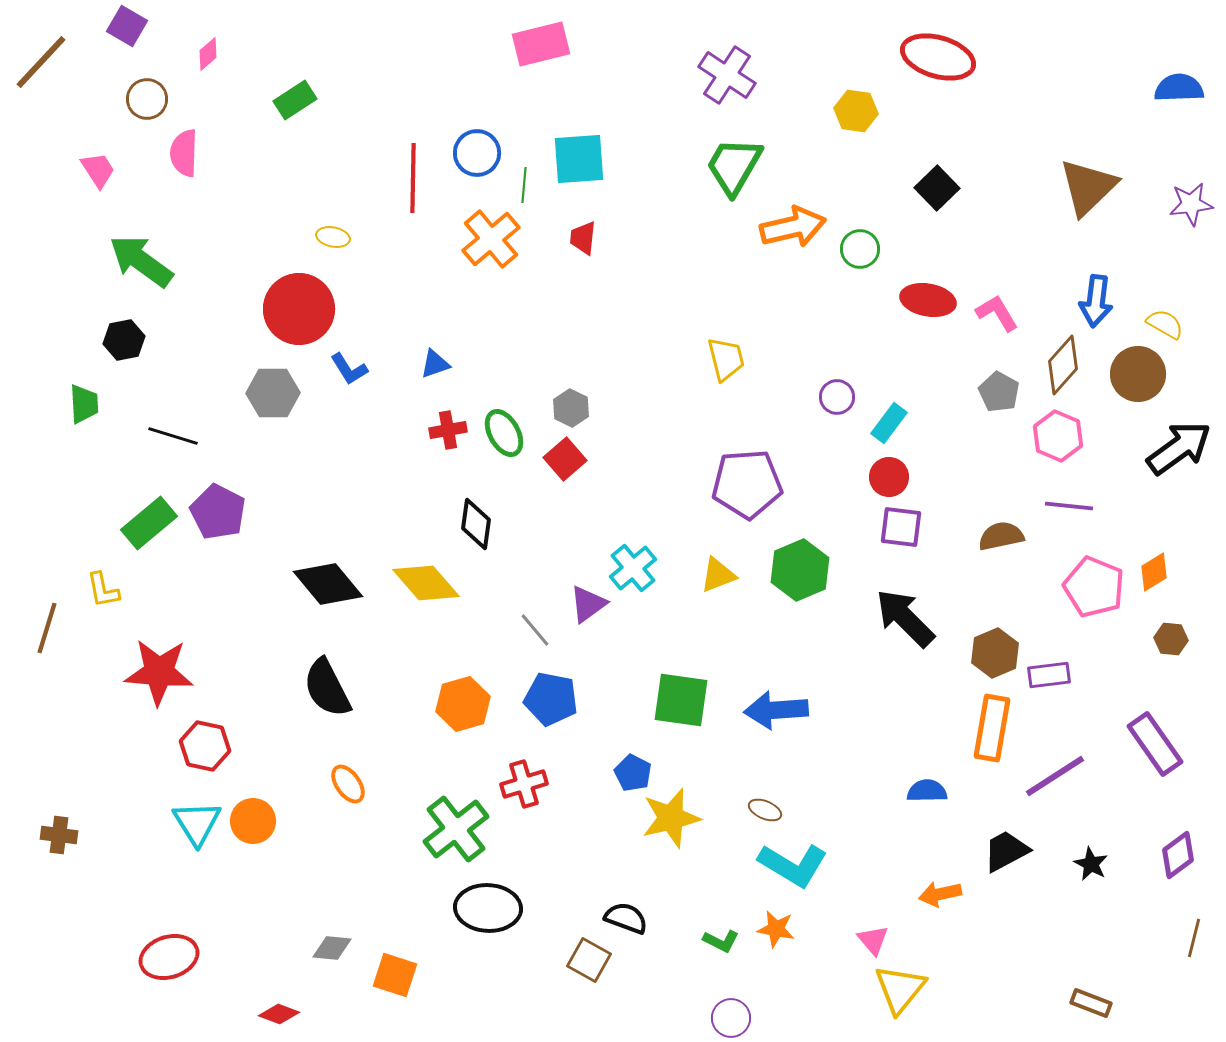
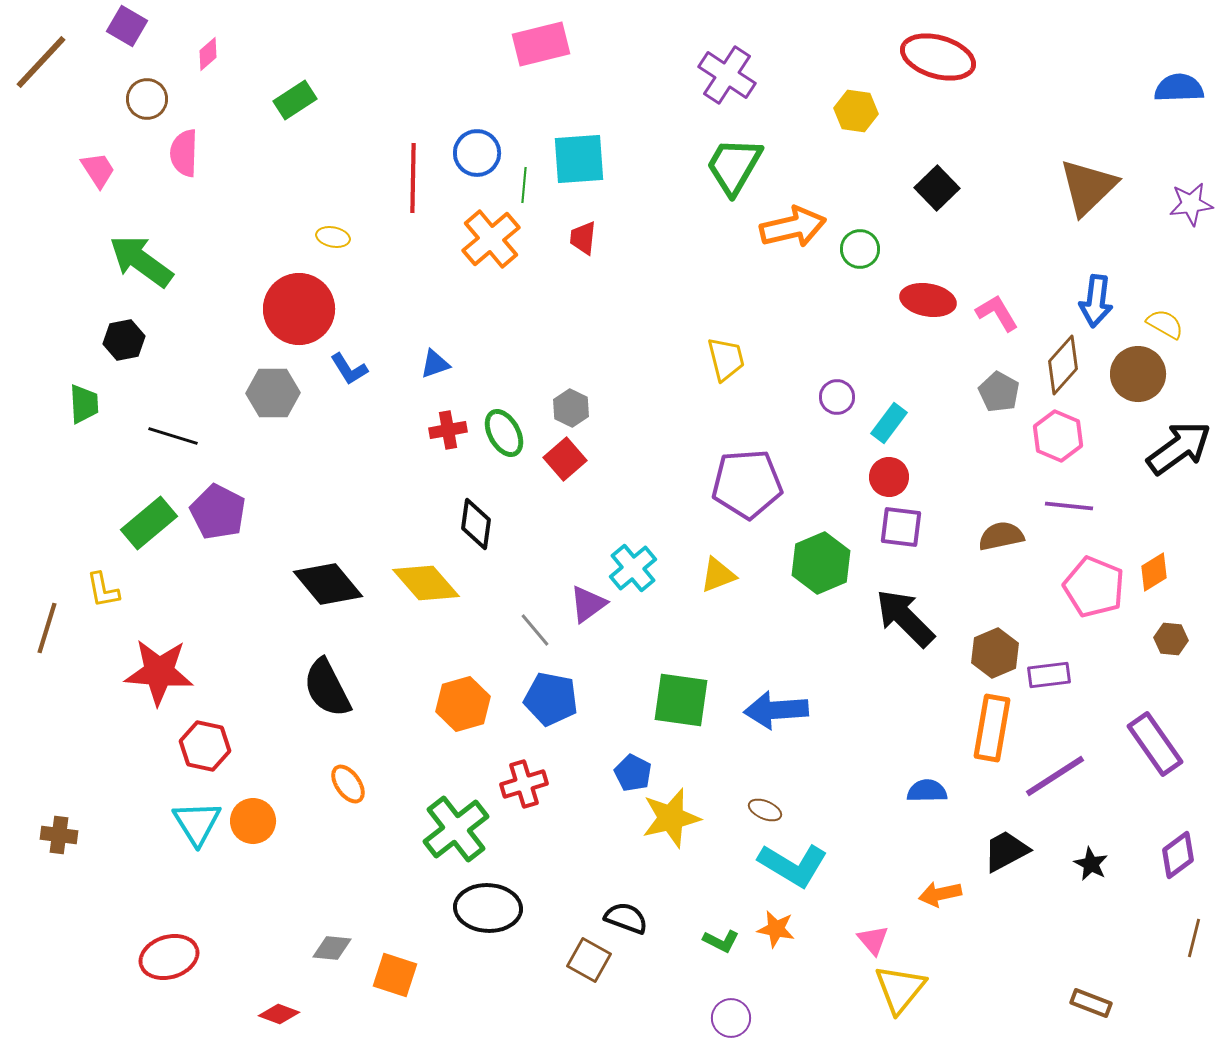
green hexagon at (800, 570): moved 21 px right, 7 px up
